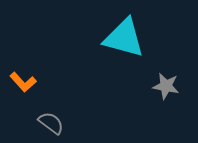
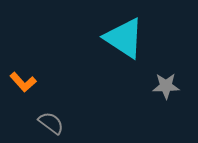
cyan triangle: rotated 18 degrees clockwise
gray star: rotated 12 degrees counterclockwise
